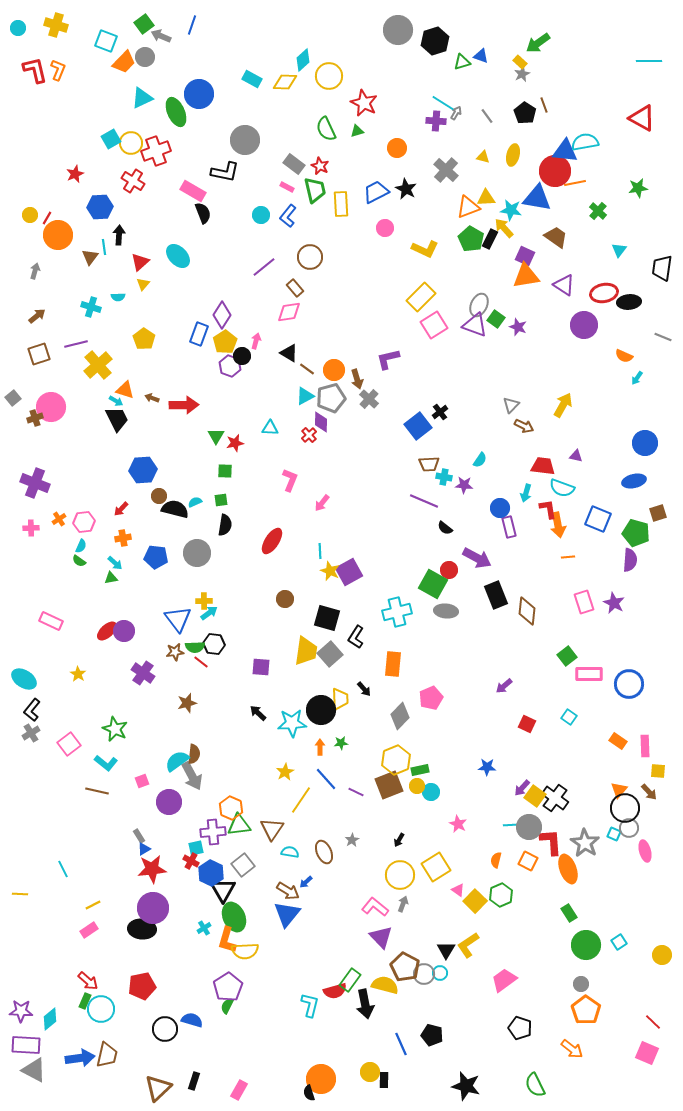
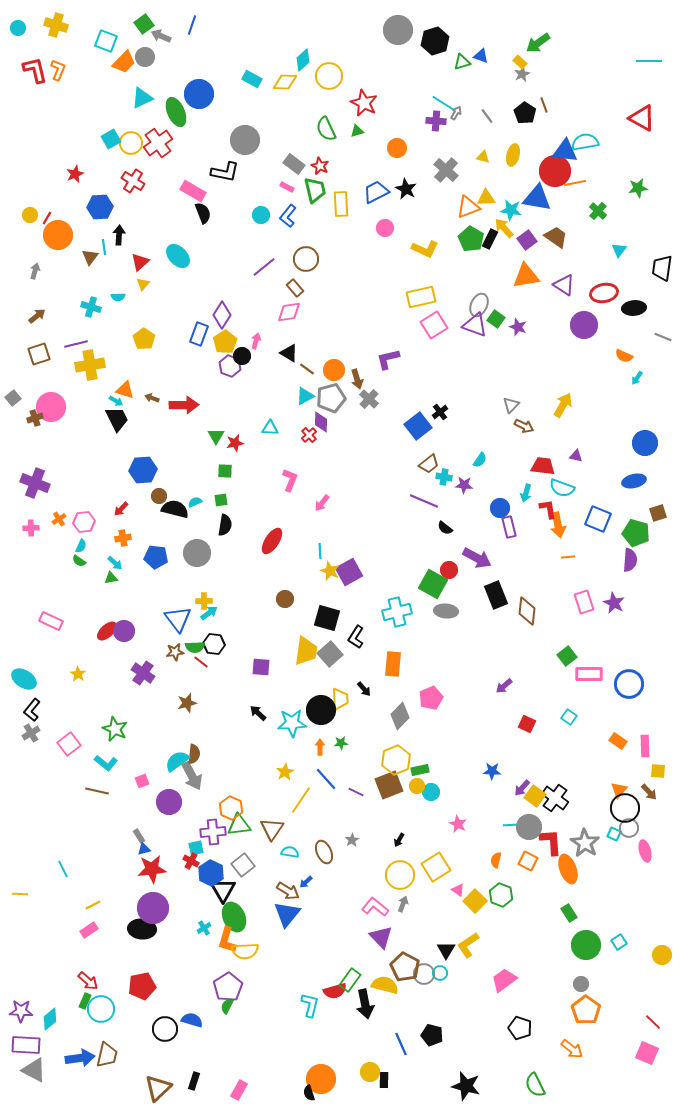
red cross at (156, 151): moved 2 px right, 8 px up; rotated 16 degrees counterclockwise
purple square at (525, 256): moved 2 px right, 16 px up; rotated 30 degrees clockwise
brown circle at (310, 257): moved 4 px left, 2 px down
yellow rectangle at (421, 297): rotated 32 degrees clockwise
black ellipse at (629, 302): moved 5 px right, 6 px down
yellow cross at (98, 365): moved 8 px left; rotated 32 degrees clockwise
brown trapezoid at (429, 464): rotated 35 degrees counterclockwise
blue star at (487, 767): moved 5 px right, 4 px down
blue triangle at (144, 849): rotated 16 degrees clockwise
green hexagon at (501, 895): rotated 15 degrees counterclockwise
